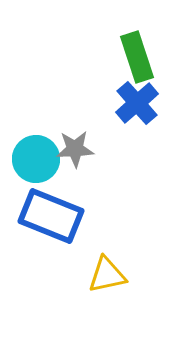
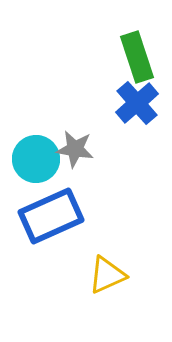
gray star: rotated 12 degrees clockwise
blue rectangle: rotated 46 degrees counterclockwise
yellow triangle: rotated 12 degrees counterclockwise
